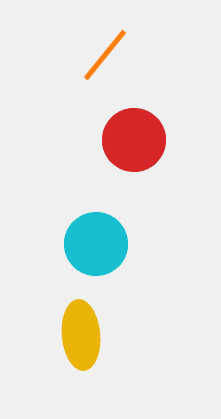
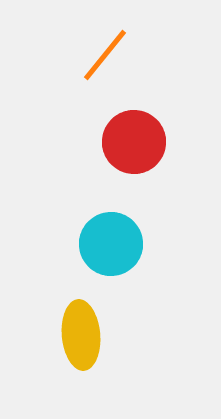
red circle: moved 2 px down
cyan circle: moved 15 px right
